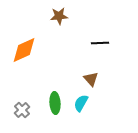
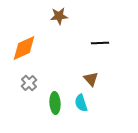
orange diamond: moved 2 px up
cyan semicircle: rotated 48 degrees counterclockwise
gray cross: moved 7 px right, 27 px up
